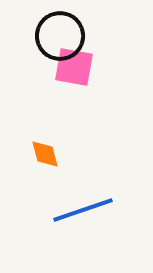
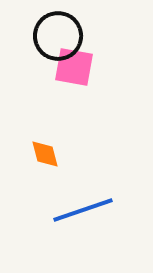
black circle: moved 2 px left
